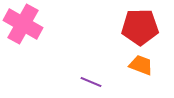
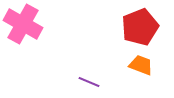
red pentagon: rotated 21 degrees counterclockwise
purple line: moved 2 px left
